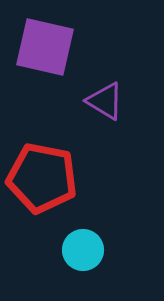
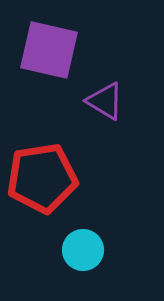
purple square: moved 4 px right, 3 px down
red pentagon: rotated 20 degrees counterclockwise
